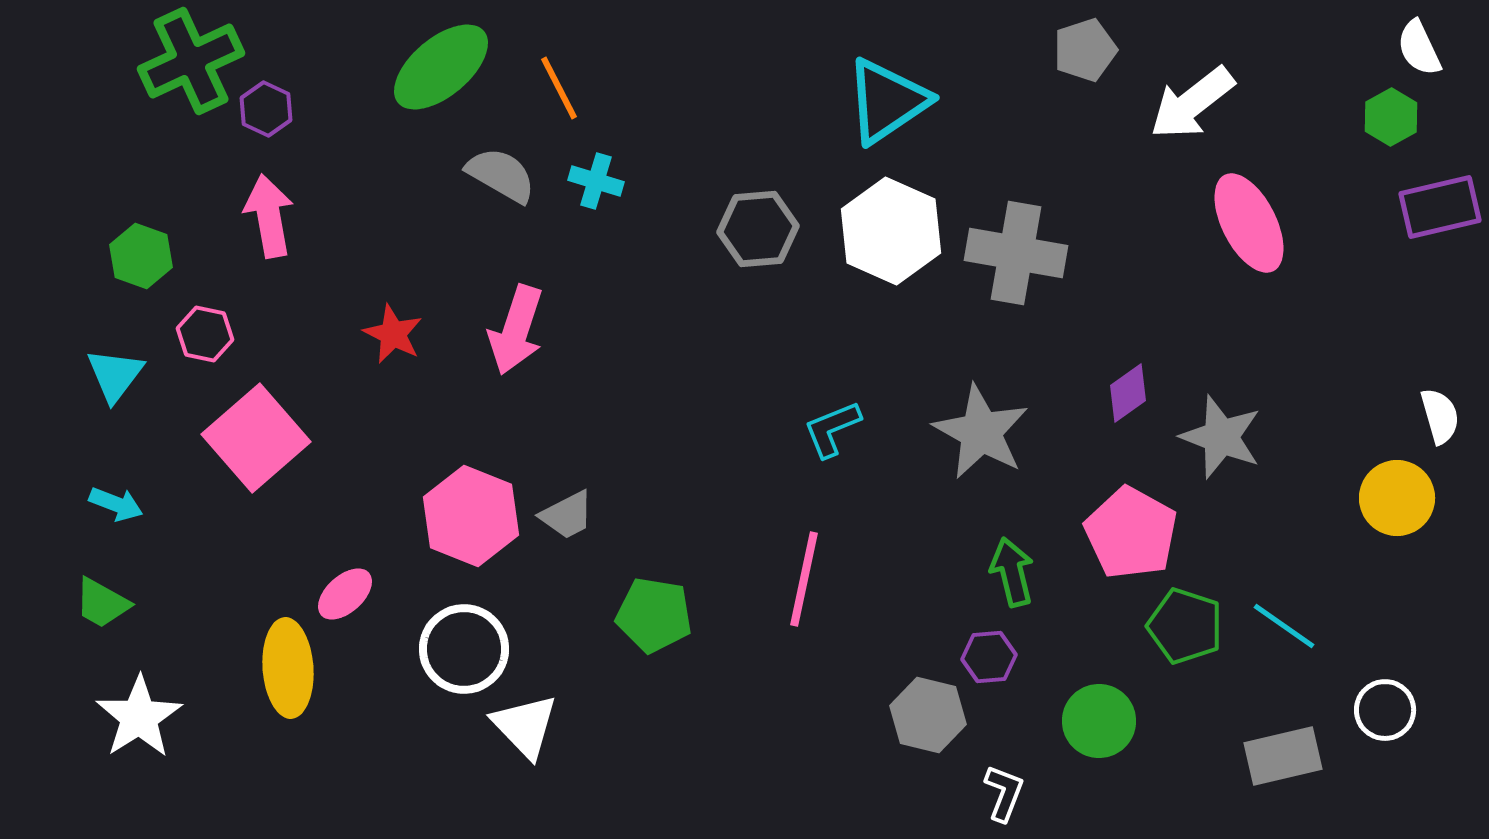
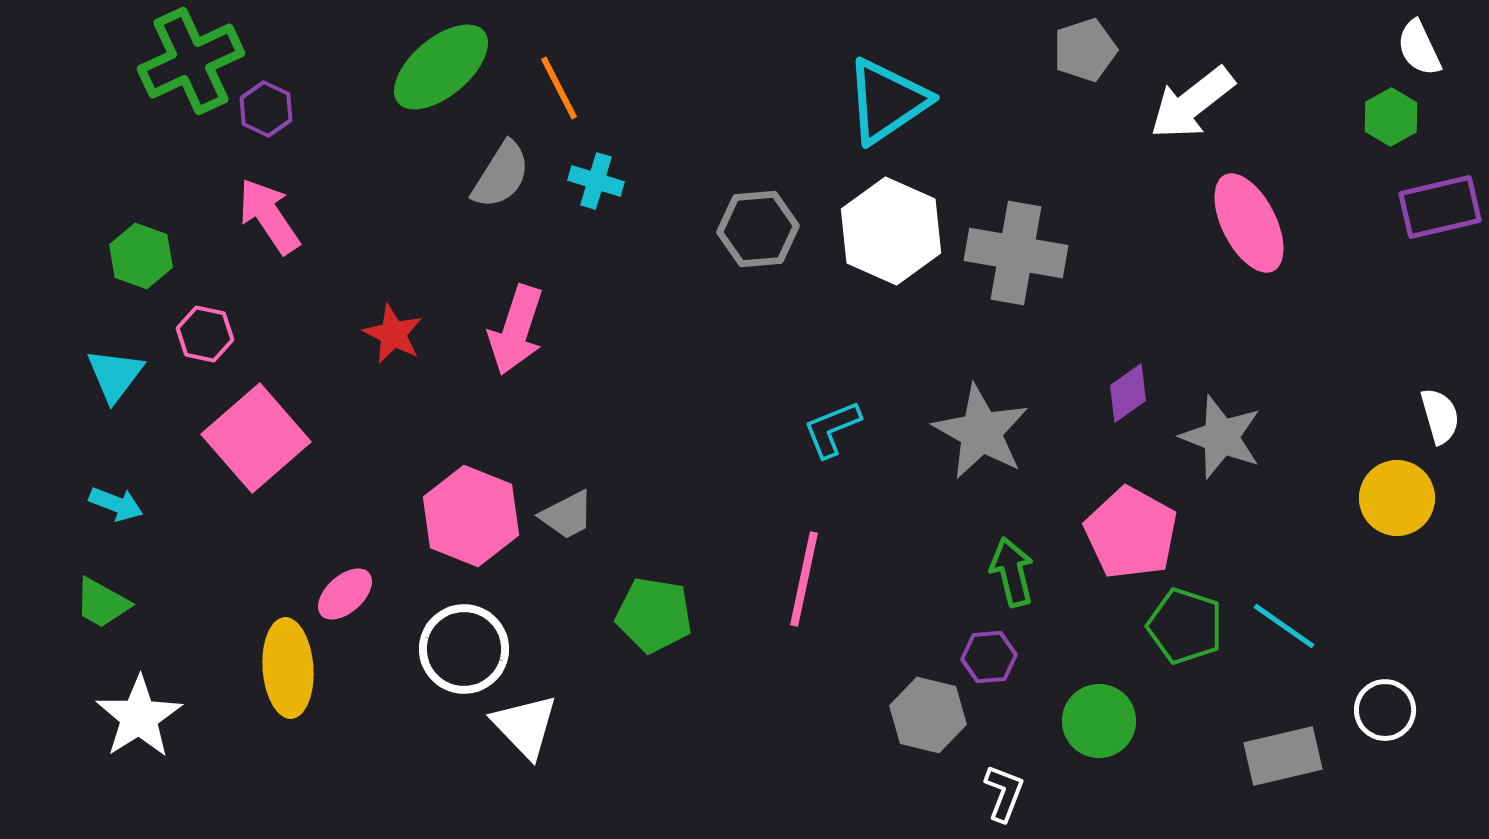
gray semicircle at (501, 175): rotated 92 degrees clockwise
pink arrow at (269, 216): rotated 24 degrees counterclockwise
